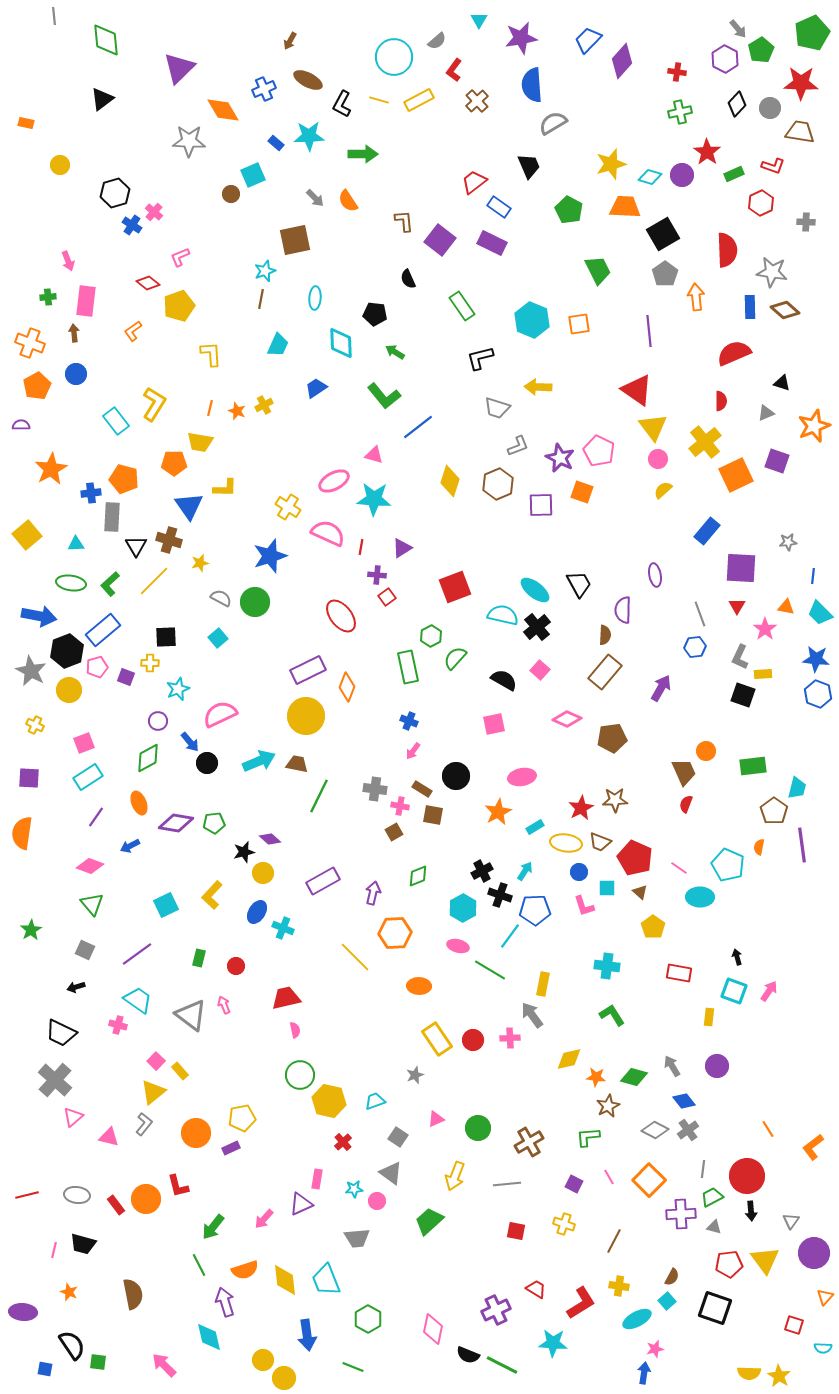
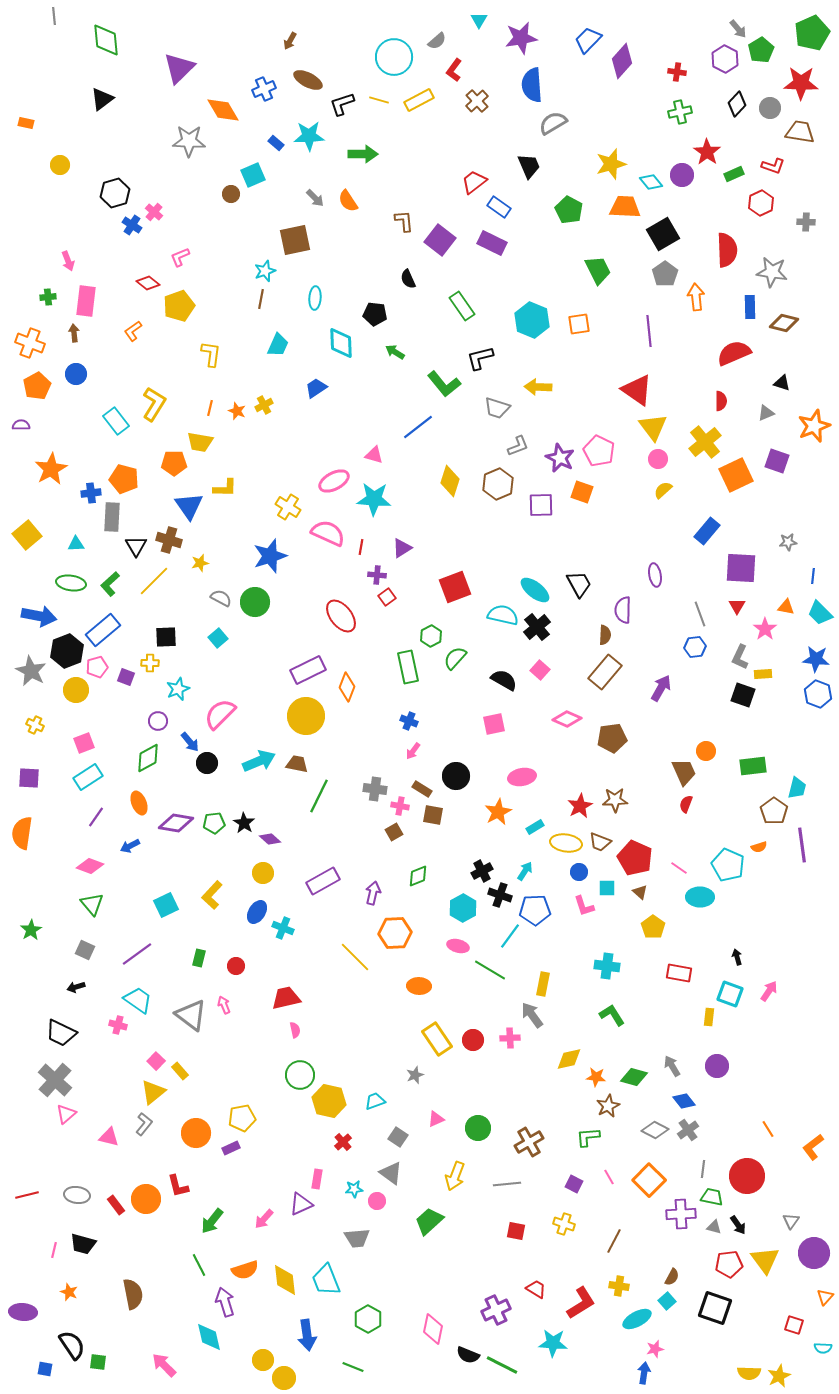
black L-shape at (342, 104): rotated 44 degrees clockwise
cyan diamond at (650, 177): moved 1 px right, 5 px down; rotated 35 degrees clockwise
brown diamond at (785, 310): moved 1 px left, 13 px down; rotated 28 degrees counterclockwise
yellow L-shape at (211, 354): rotated 12 degrees clockwise
green L-shape at (384, 396): moved 60 px right, 12 px up
yellow circle at (69, 690): moved 7 px right
pink semicircle at (220, 714): rotated 20 degrees counterclockwise
red star at (581, 808): moved 1 px left, 2 px up
orange semicircle at (759, 847): rotated 119 degrees counterclockwise
black star at (244, 852): moved 29 px up; rotated 25 degrees counterclockwise
cyan square at (734, 991): moved 4 px left, 3 px down
pink triangle at (73, 1117): moved 7 px left, 3 px up
green trapezoid at (712, 1197): rotated 40 degrees clockwise
black arrow at (751, 1211): moved 13 px left, 14 px down; rotated 30 degrees counterclockwise
green arrow at (213, 1227): moved 1 px left, 6 px up
yellow star at (779, 1376): rotated 15 degrees clockwise
